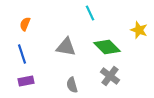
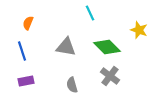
orange semicircle: moved 3 px right, 1 px up
blue line: moved 3 px up
